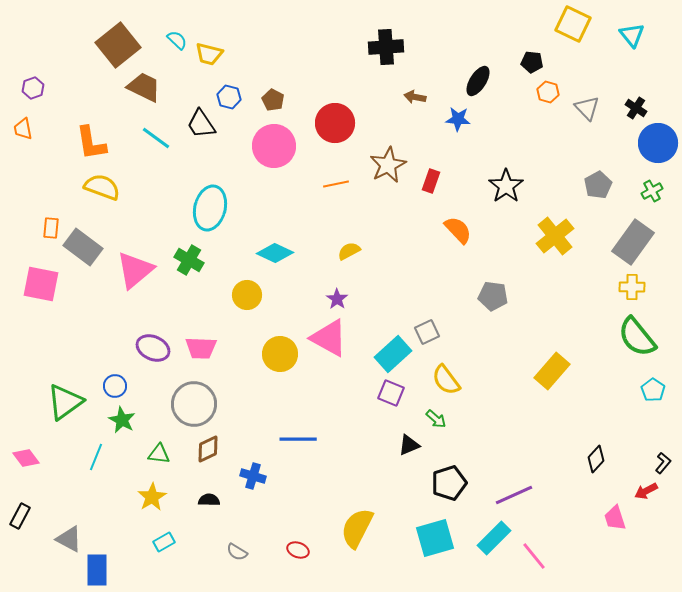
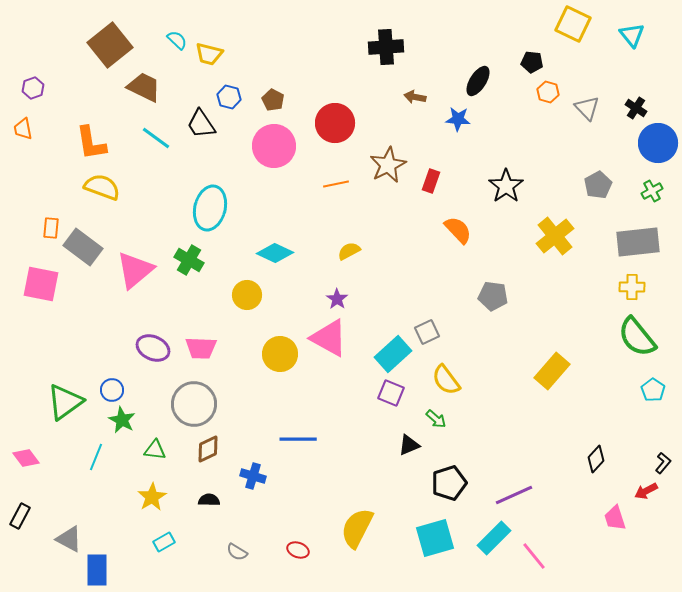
brown square at (118, 45): moved 8 px left
gray rectangle at (633, 242): moved 5 px right; rotated 48 degrees clockwise
blue circle at (115, 386): moved 3 px left, 4 px down
green triangle at (159, 454): moved 4 px left, 4 px up
